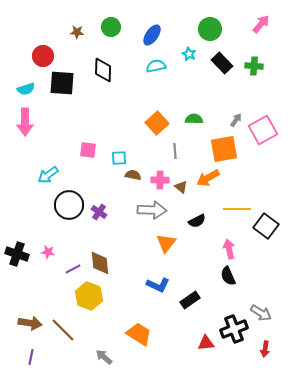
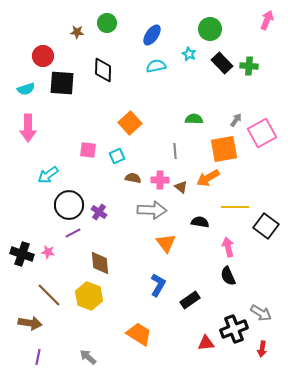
pink arrow at (261, 24): moved 6 px right, 4 px up; rotated 18 degrees counterclockwise
green circle at (111, 27): moved 4 px left, 4 px up
green cross at (254, 66): moved 5 px left
pink arrow at (25, 122): moved 3 px right, 6 px down
orange square at (157, 123): moved 27 px left
pink square at (263, 130): moved 1 px left, 3 px down
cyan square at (119, 158): moved 2 px left, 2 px up; rotated 21 degrees counterclockwise
brown semicircle at (133, 175): moved 3 px down
yellow line at (237, 209): moved 2 px left, 2 px up
black semicircle at (197, 221): moved 3 px right, 1 px down; rotated 144 degrees counterclockwise
orange triangle at (166, 243): rotated 15 degrees counterclockwise
pink arrow at (229, 249): moved 1 px left, 2 px up
black cross at (17, 254): moved 5 px right
purple line at (73, 269): moved 36 px up
blue L-shape at (158, 285): rotated 85 degrees counterclockwise
brown line at (63, 330): moved 14 px left, 35 px up
red arrow at (265, 349): moved 3 px left
purple line at (31, 357): moved 7 px right
gray arrow at (104, 357): moved 16 px left
